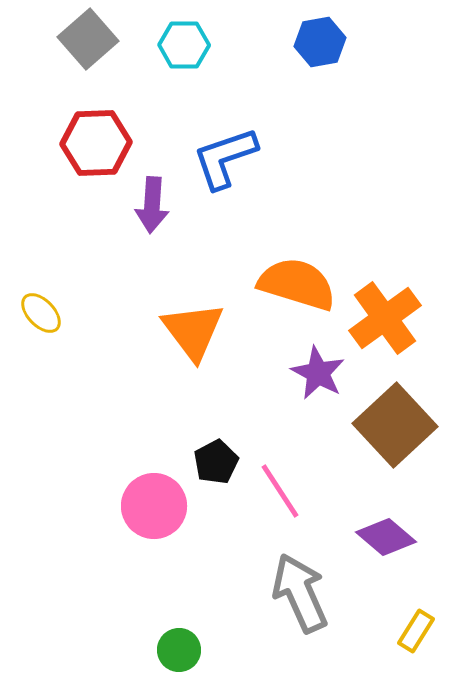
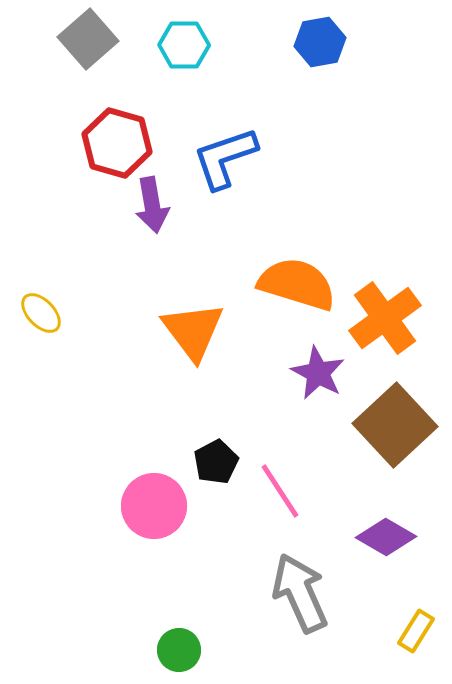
red hexagon: moved 21 px right; rotated 18 degrees clockwise
purple arrow: rotated 14 degrees counterclockwise
purple diamond: rotated 10 degrees counterclockwise
